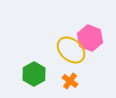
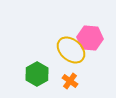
pink hexagon: rotated 15 degrees counterclockwise
green hexagon: moved 3 px right
